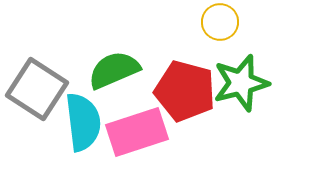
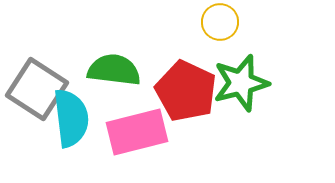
green semicircle: rotated 30 degrees clockwise
red pentagon: moved 1 px right; rotated 10 degrees clockwise
cyan semicircle: moved 12 px left, 4 px up
pink rectangle: rotated 4 degrees clockwise
